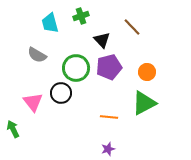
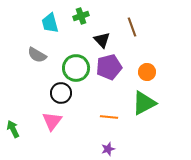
brown line: rotated 24 degrees clockwise
pink triangle: moved 19 px right, 19 px down; rotated 15 degrees clockwise
